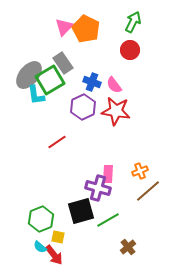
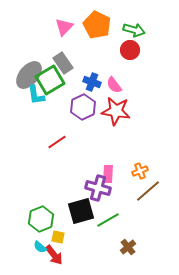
green arrow: moved 1 px right, 8 px down; rotated 80 degrees clockwise
orange pentagon: moved 11 px right, 4 px up
